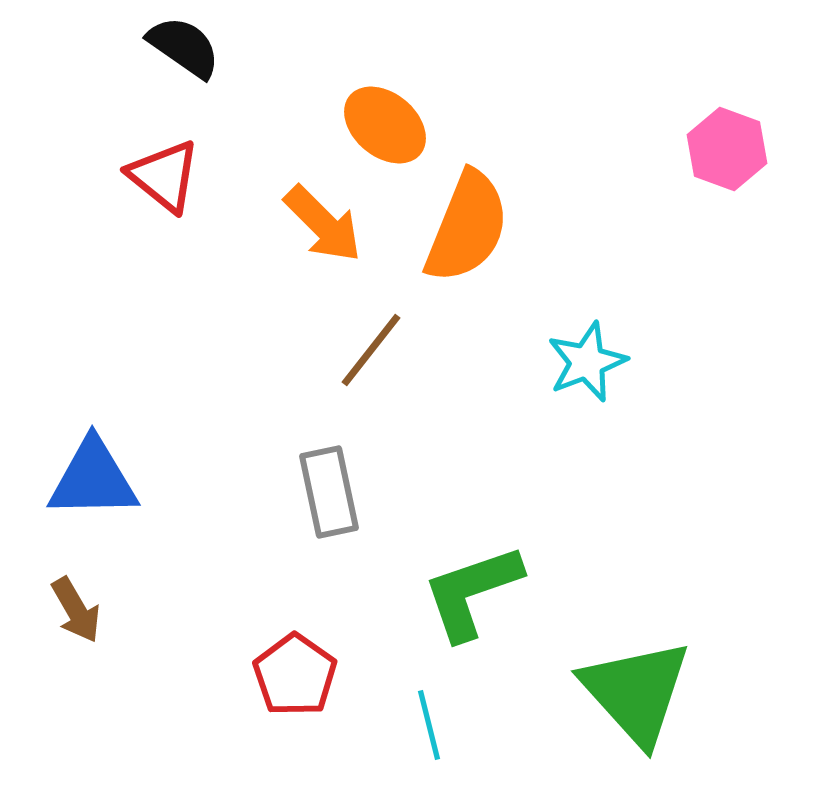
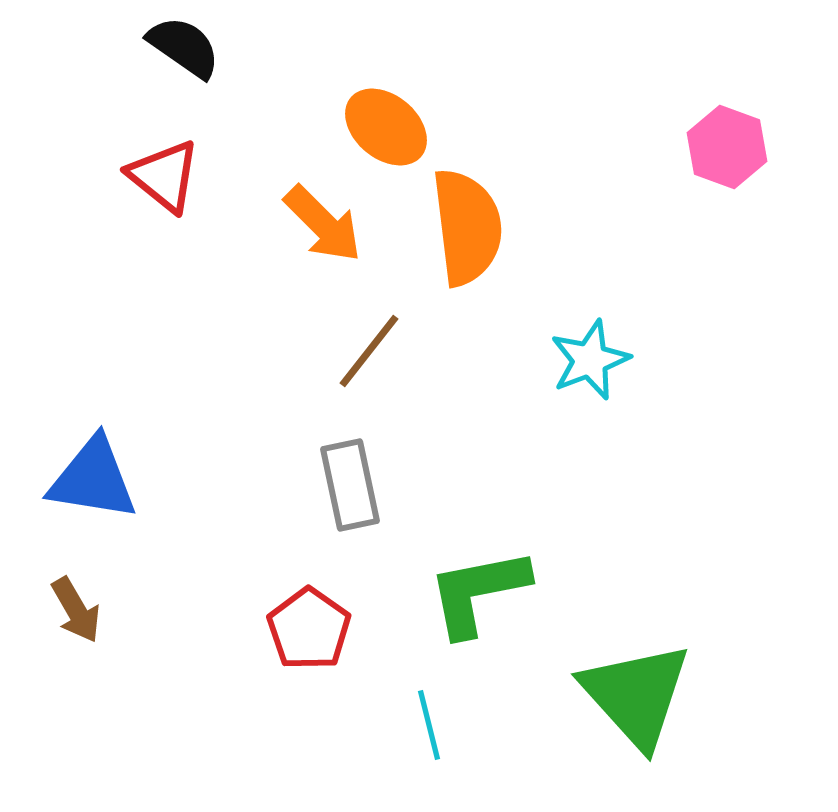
orange ellipse: moved 1 px right, 2 px down
pink hexagon: moved 2 px up
orange semicircle: rotated 29 degrees counterclockwise
brown line: moved 2 px left, 1 px down
cyan star: moved 3 px right, 2 px up
blue triangle: rotated 10 degrees clockwise
gray rectangle: moved 21 px right, 7 px up
green L-shape: moved 6 px right; rotated 8 degrees clockwise
red pentagon: moved 14 px right, 46 px up
green triangle: moved 3 px down
